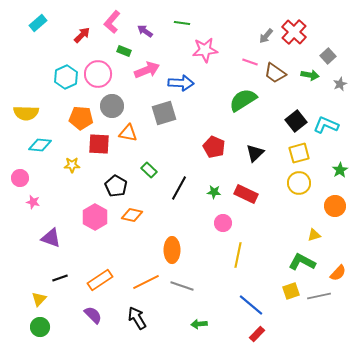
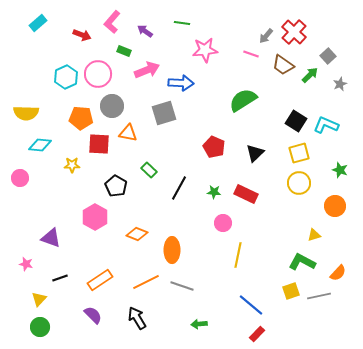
red arrow at (82, 35): rotated 66 degrees clockwise
pink line at (250, 62): moved 1 px right, 8 px up
brown trapezoid at (275, 73): moved 8 px right, 8 px up
green arrow at (310, 75): rotated 54 degrees counterclockwise
black square at (296, 121): rotated 20 degrees counterclockwise
green star at (340, 170): rotated 21 degrees counterclockwise
pink star at (33, 202): moved 7 px left, 62 px down
orange diamond at (132, 215): moved 5 px right, 19 px down; rotated 10 degrees clockwise
